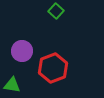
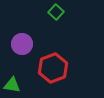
green square: moved 1 px down
purple circle: moved 7 px up
